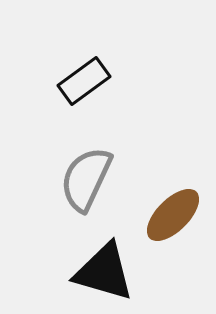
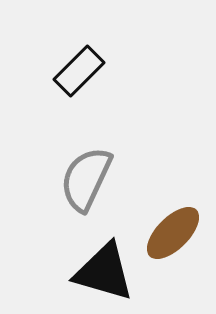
black rectangle: moved 5 px left, 10 px up; rotated 9 degrees counterclockwise
brown ellipse: moved 18 px down
